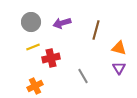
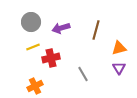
purple arrow: moved 1 px left, 5 px down
orange triangle: rotated 28 degrees counterclockwise
gray line: moved 2 px up
